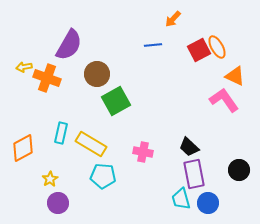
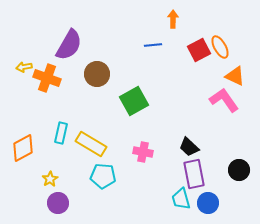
orange arrow: rotated 138 degrees clockwise
orange ellipse: moved 3 px right
green square: moved 18 px right
